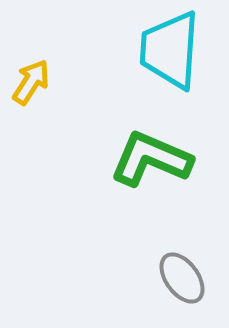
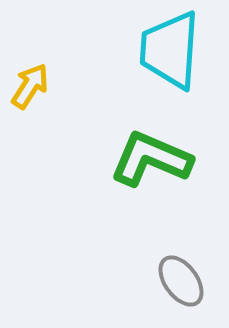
yellow arrow: moved 1 px left, 4 px down
gray ellipse: moved 1 px left, 3 px down
